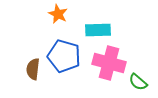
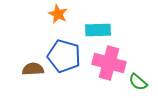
brown semicircle: rotated 80 degrees clockwise
